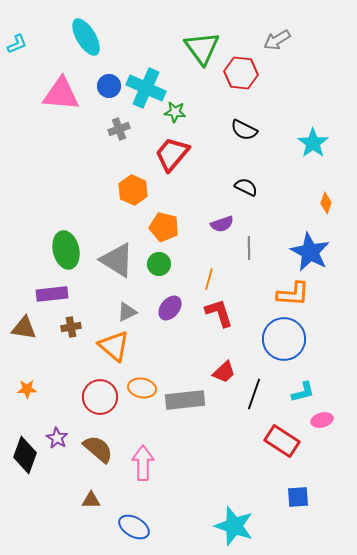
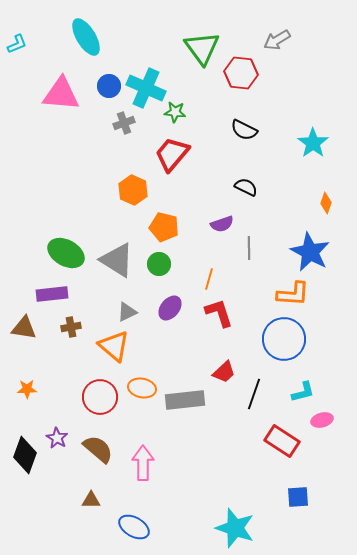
gray cross at (119, 129): moved 5 px right, 6 px up
green ellipse at (66, 250): moved 3 px down; rotated 48 degrees counterclockwise
cyan star at (234, 526): moved 1 px right, 2 px down
